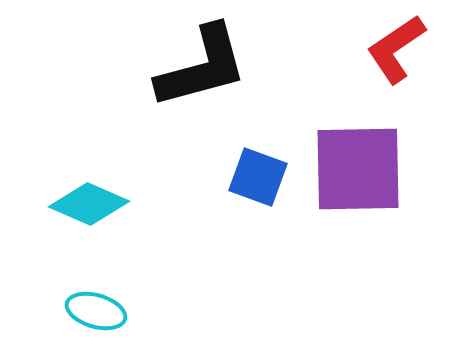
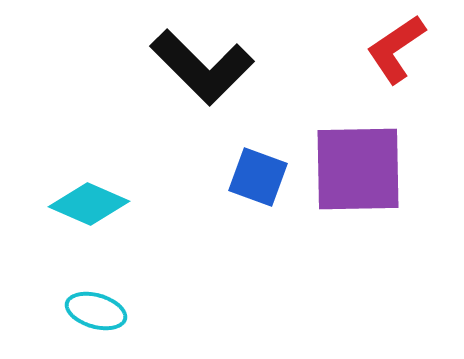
black L-shape: rotated 60 degrees clockwise
